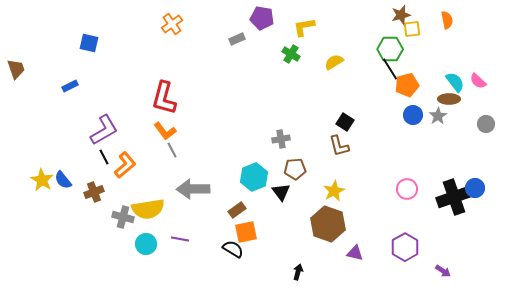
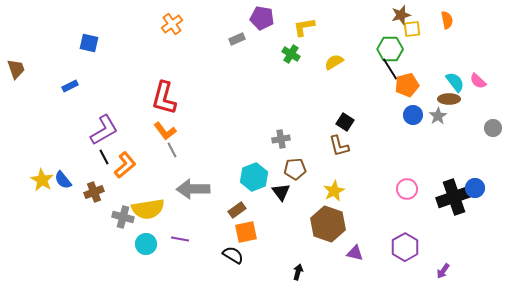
gray circle at (486, 124): moved 7 px right, 4 px down
black semicircle at (233, 249): moved 6 px down
purple arrow at (443, 271): rotated 91 degrees clockwise
